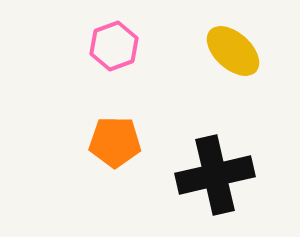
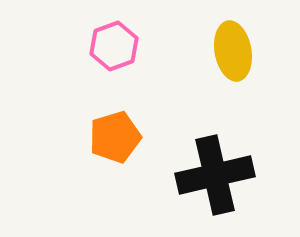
yellow ellipse: rotated 38 degrees clockwise
orange pentagon: moved 5 px up; rotated 18 degrees counterclockwise
